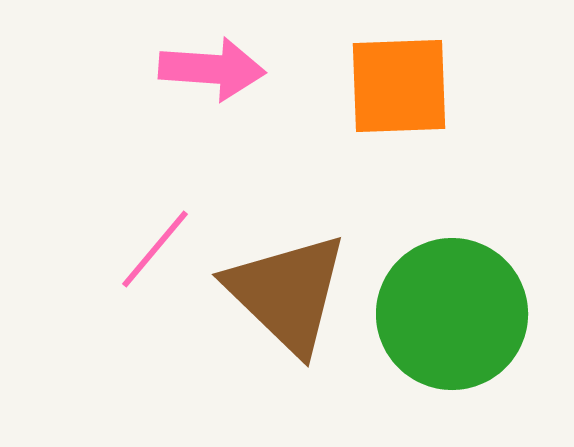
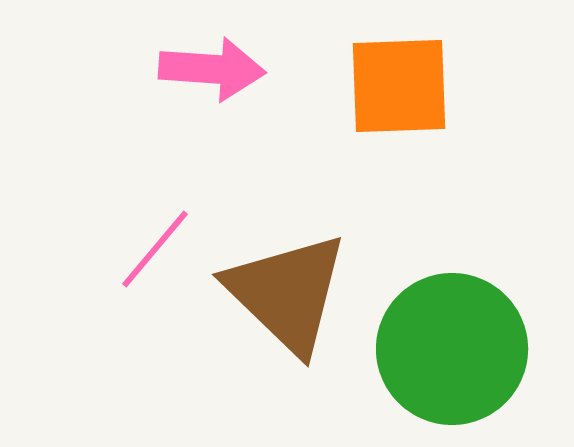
green circle: moved 35 px down
